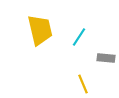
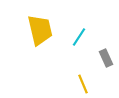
gray rectangle: rotated 60 degrees clockwise
